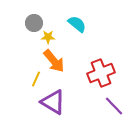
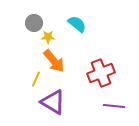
purple line: rotated 40 degrees counterclockwise
